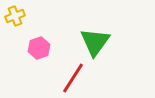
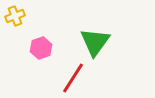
pink hexagon: moved 2 px right
